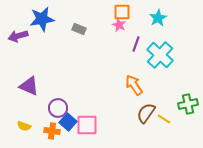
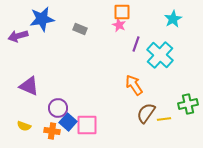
cyan star: moved 15 px right, 1 px down
gray rectangle: moved 1 px right
yellow line: rotated 40 degrees counterclockwise
